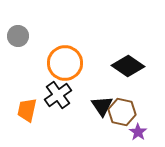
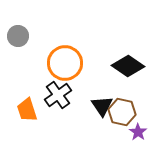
orange trapezoid: rotated 30 degrees counterclockwise
